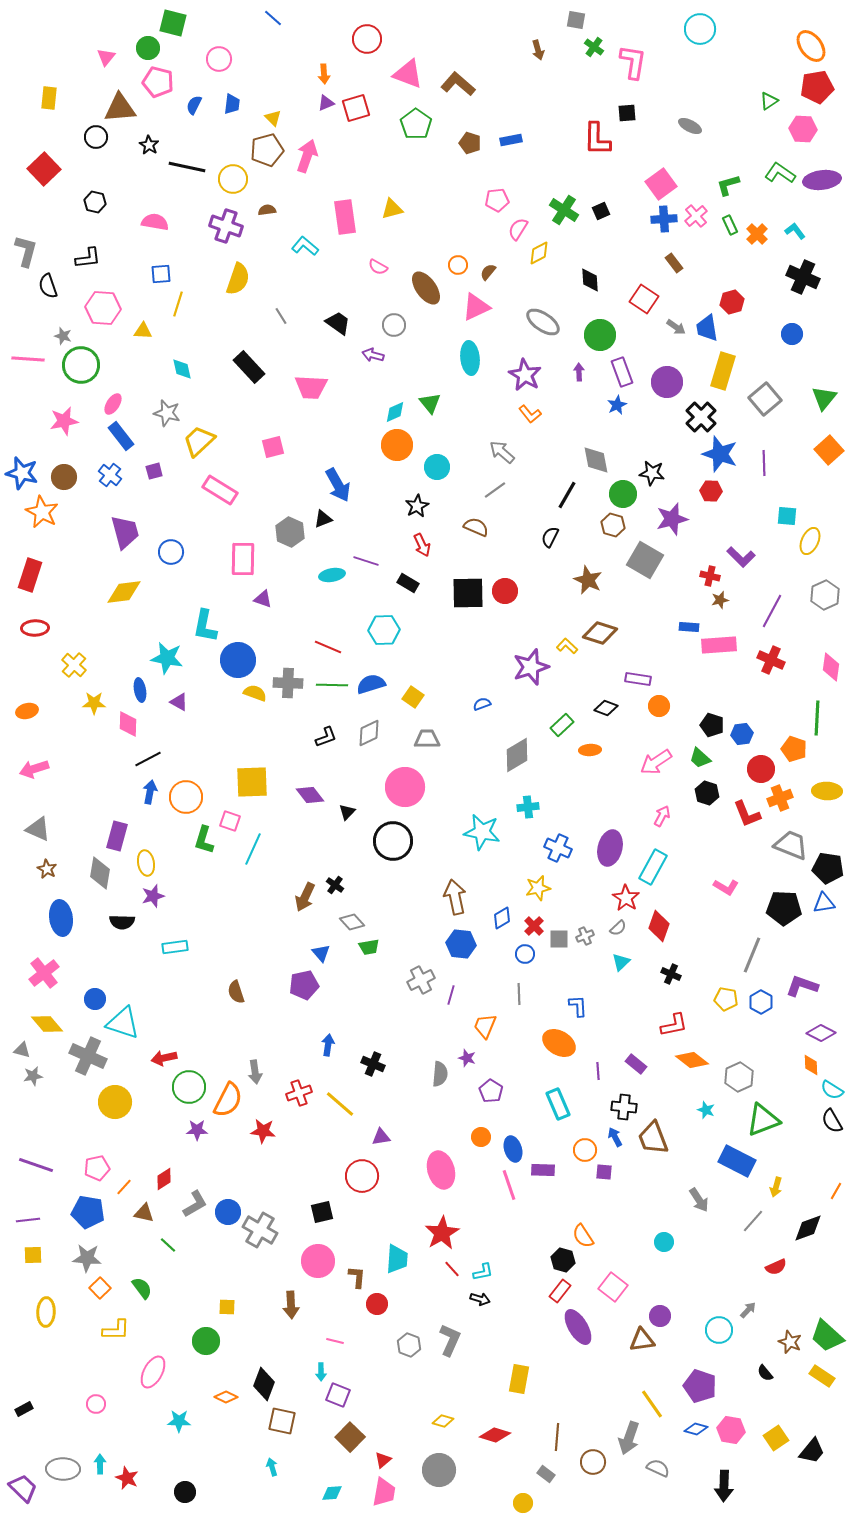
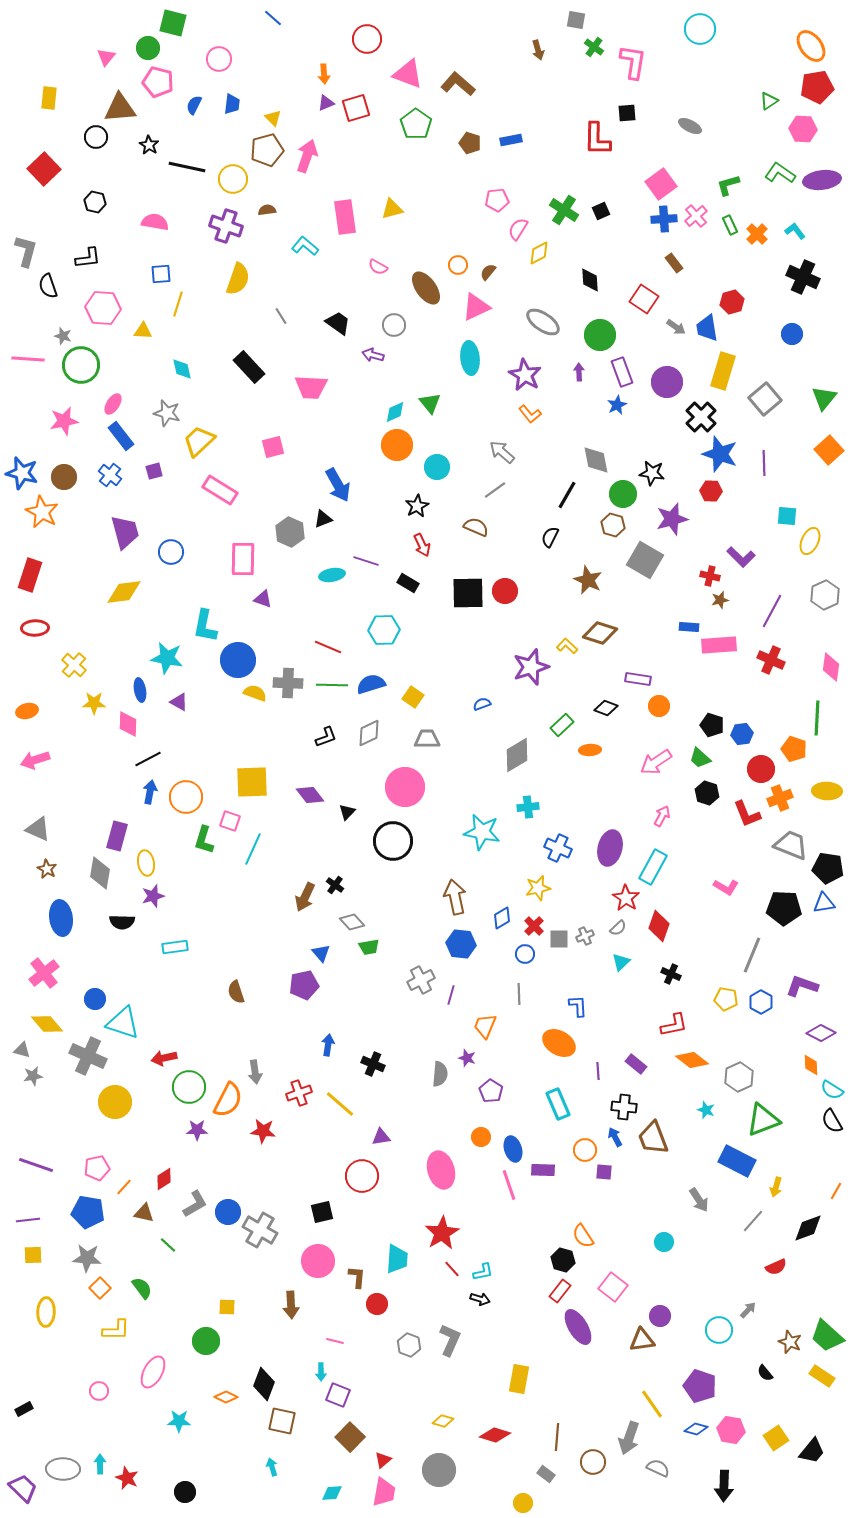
pink arrow at (34, 769): moved 1 px right, 9 px up
pink circle at (96, 1404): moved 3 px right, 13 px up
